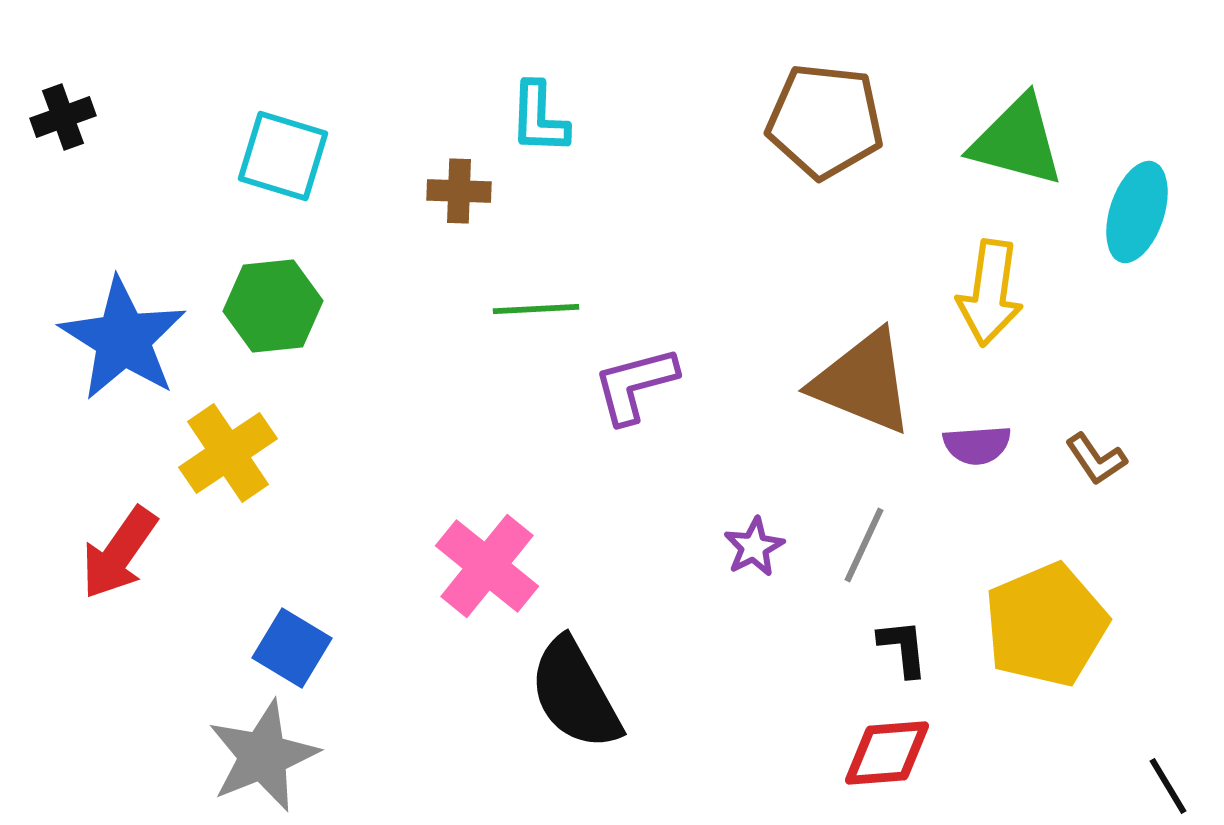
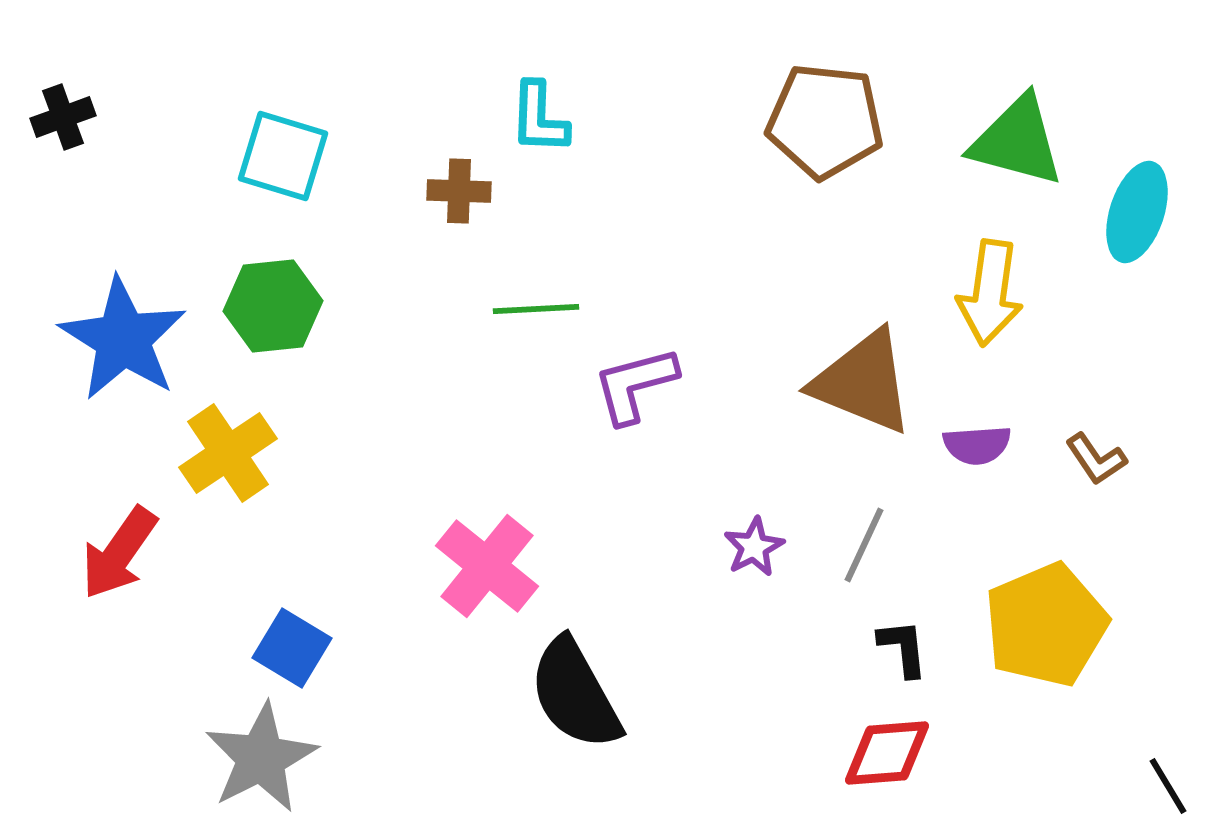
gray star: moved 2 px left, 2 px down; rotated 5 degrees counterclockwise
